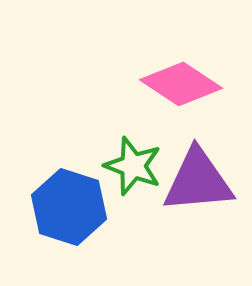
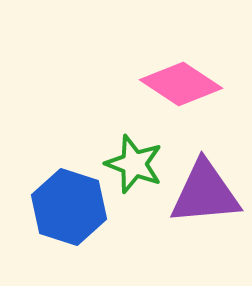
green star: moved 1 px right, 2 px up
purple triangle: moved 7 px right, 12 px down
